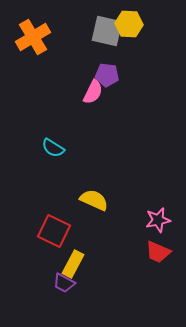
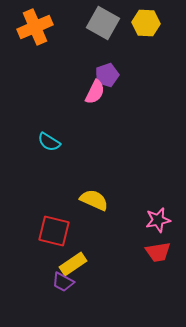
yellow hexagon: moved 17 px right, 1 px up
gray square: moved 4 px left, 8 px up; rotated 16 degrees clockwise
orange cross: moved 2 px right, 10 px up; rotated 8 degrees clockwise
purple pentagon: rotated 25 degrees counterclockwise
pink semicircle: moved 2 px right
cyan semicircle: moved 4 px left, 6 px up
red square: rotated 12 degrees counterclockwise
red trapezoid: rotated 32 degrees counterclockwise
yellow rectangle: rotated 28 degrees clockwise
purple trapezoid: moved 1 px left, 1 px up
